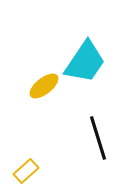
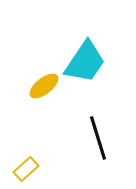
yellow rectangle: moved 2 px up
